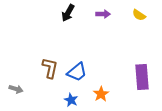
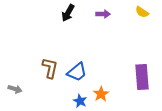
yellow semicircle: moved 3 px right, 3 px up
gray arrow: moved 1 px left
blue star: moved 9 px right, 1 px down
